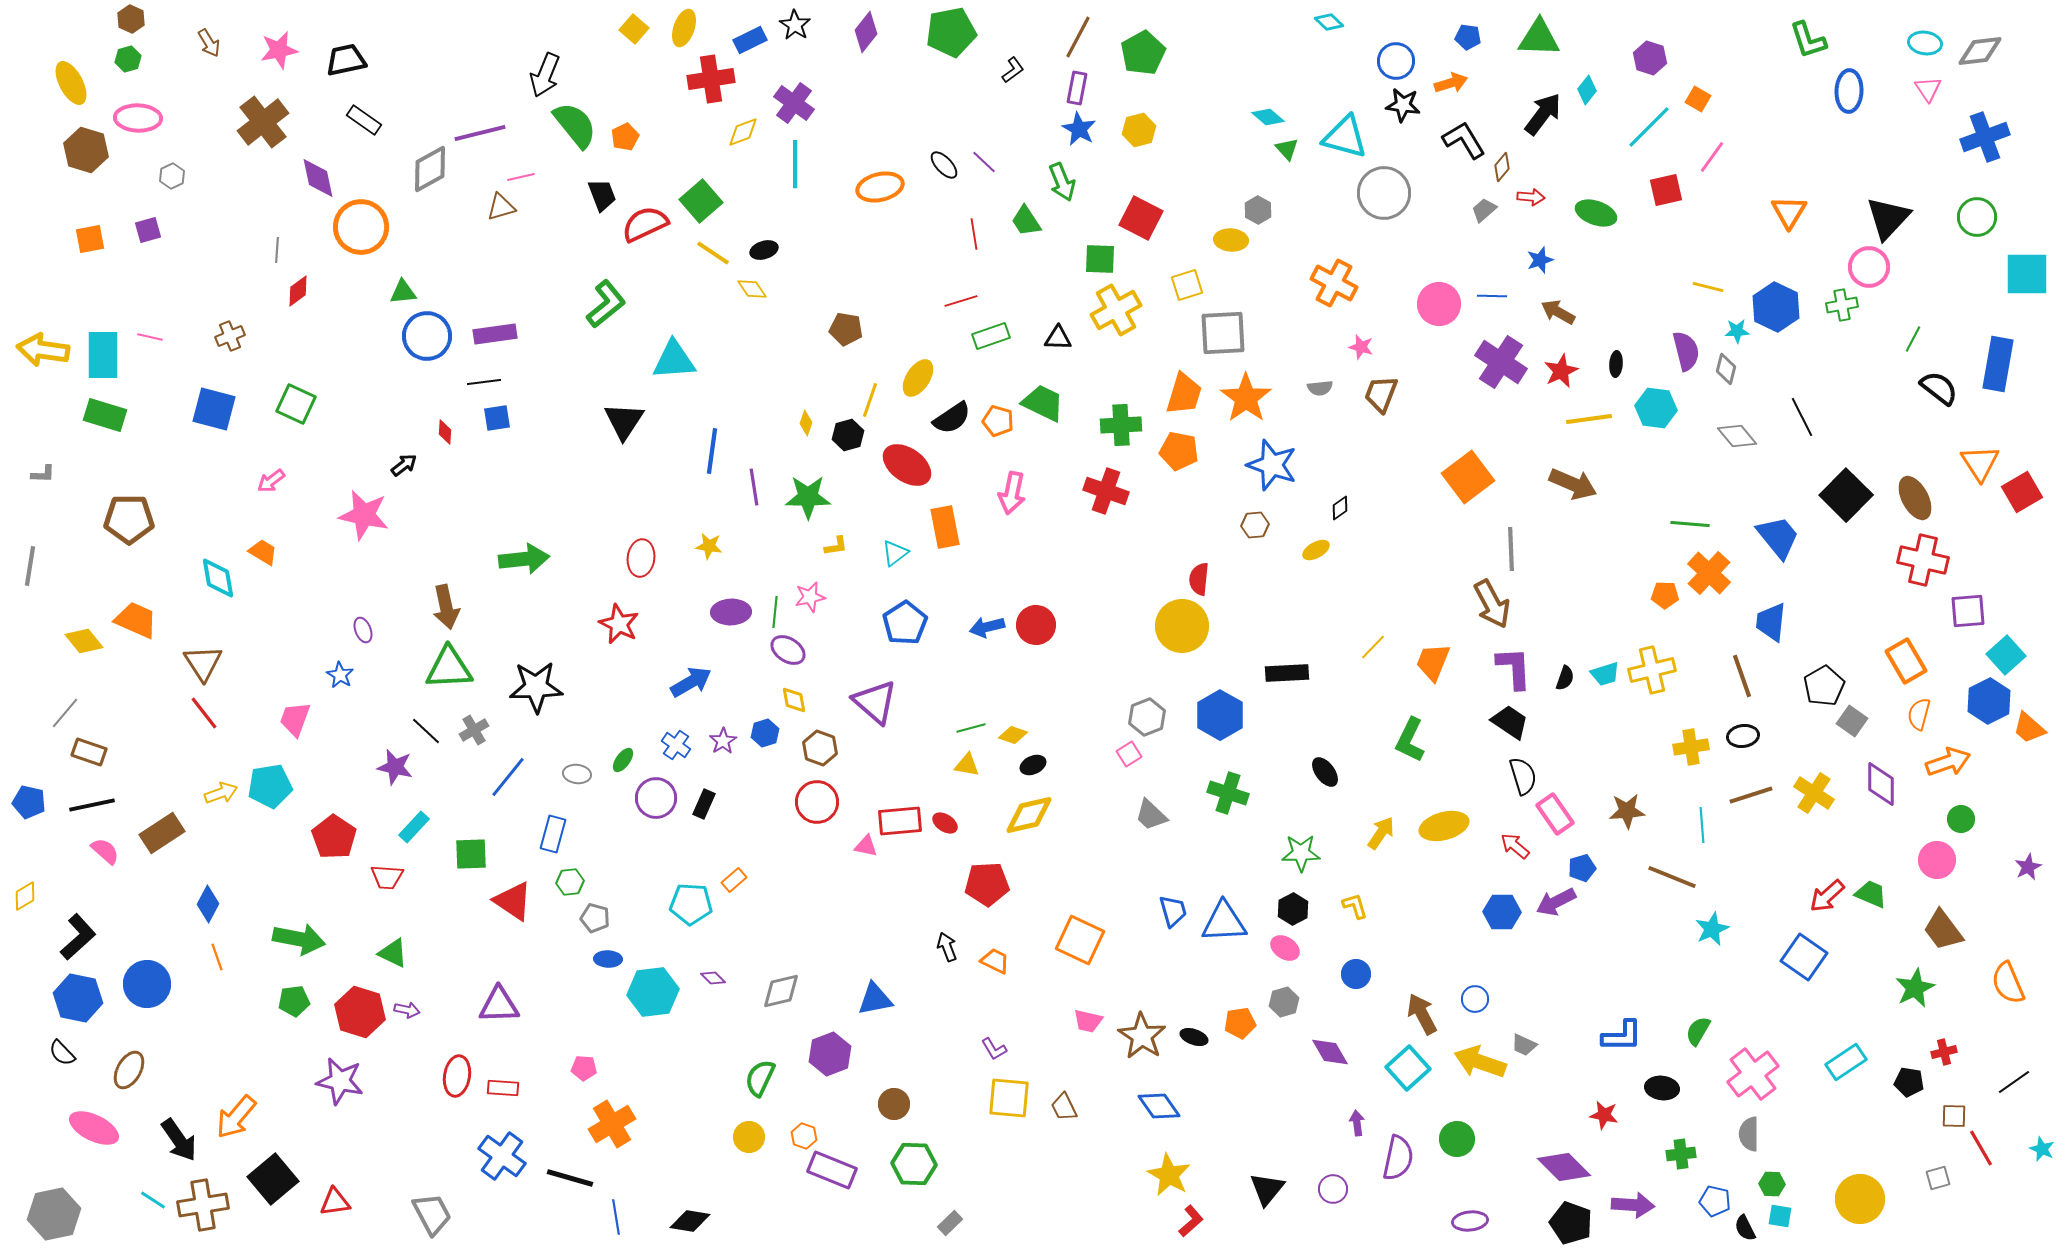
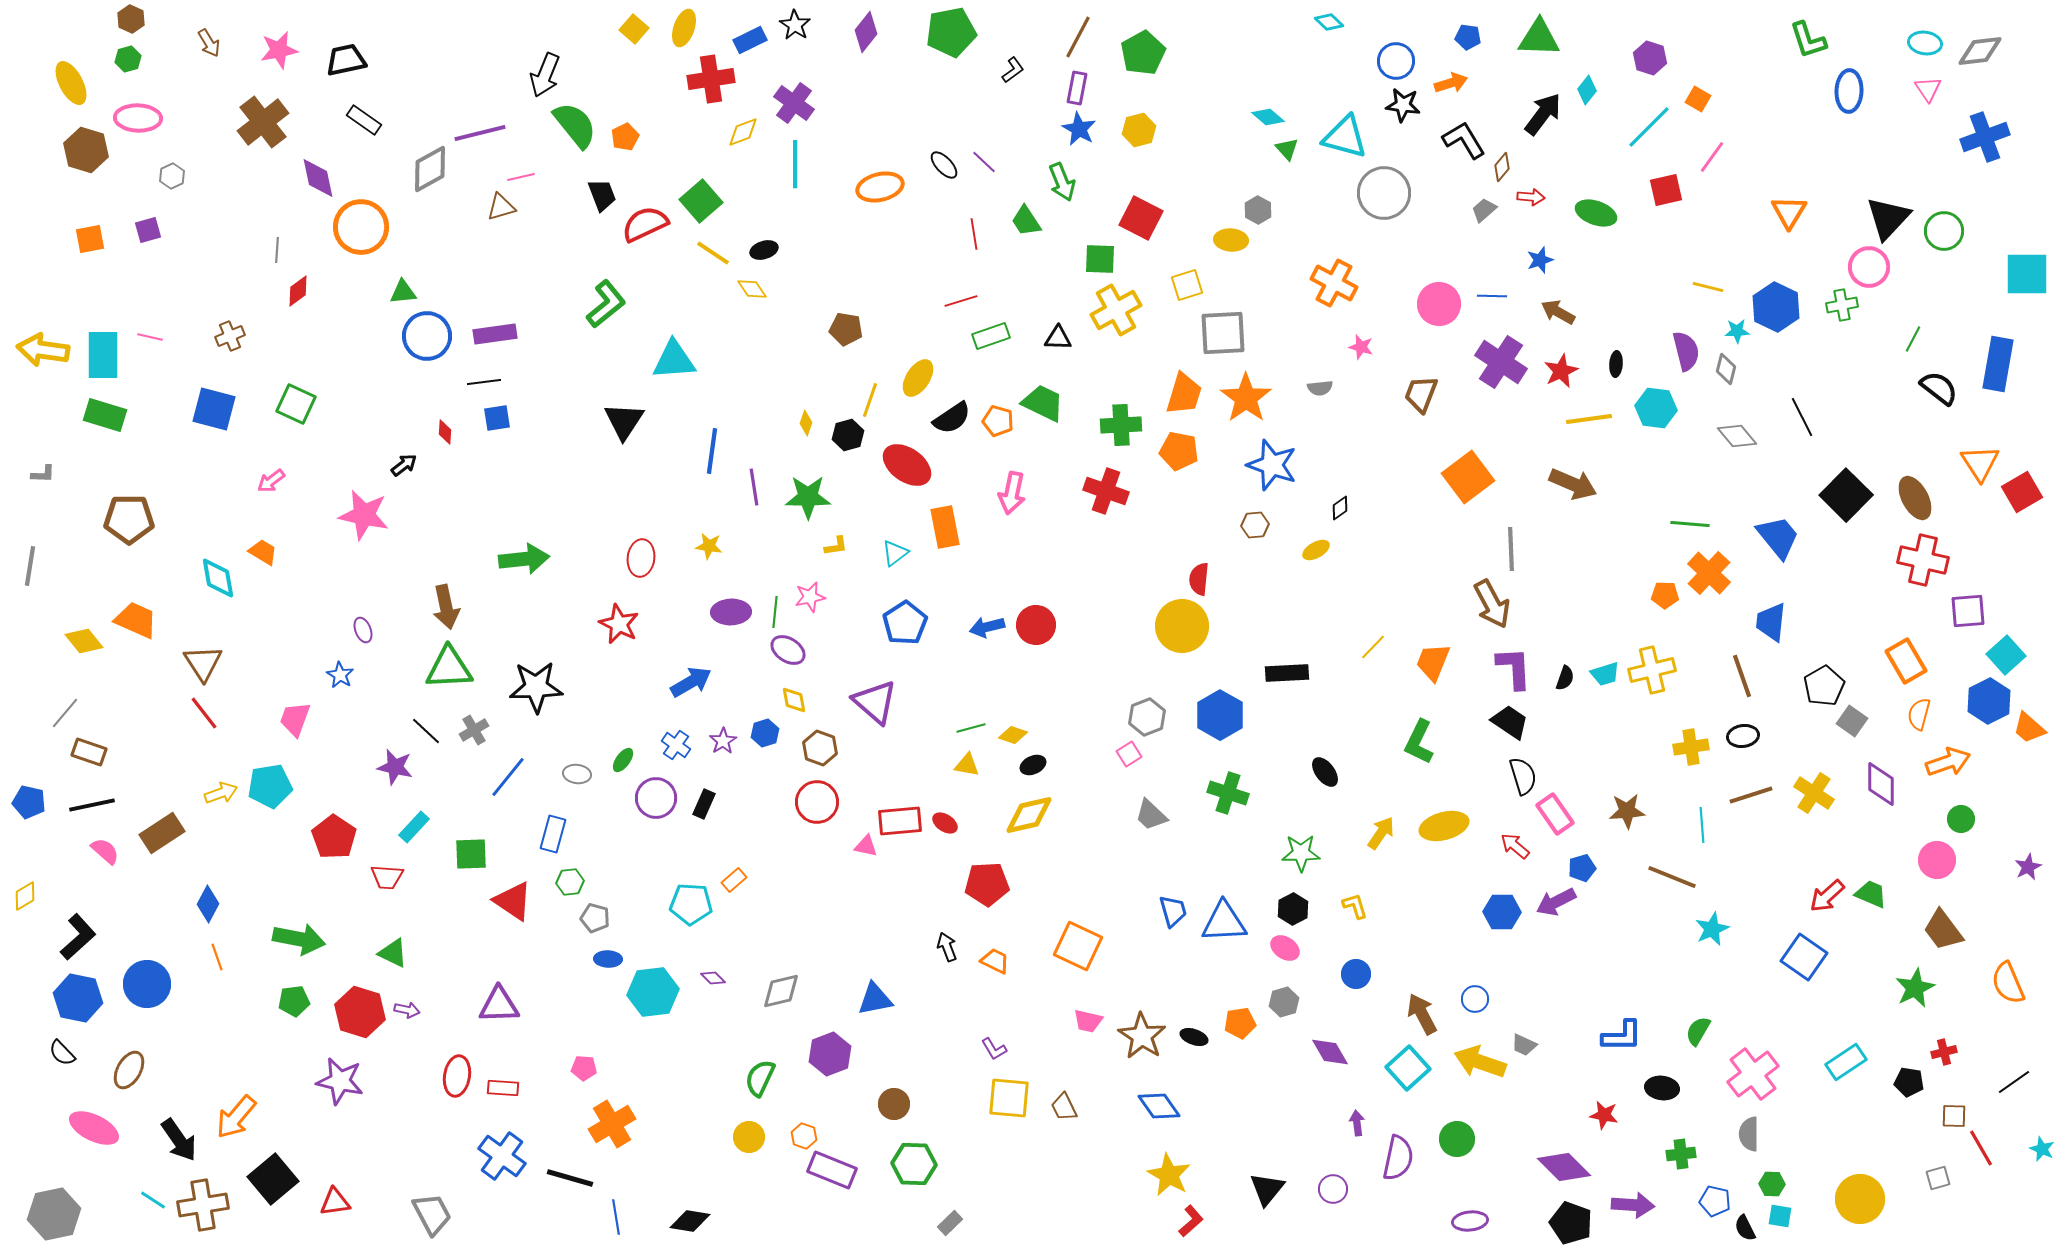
green circle at (1977, 217): moved 33 px left, 14 px down
brown trapezoid at (1381, 394): moved 40 px right
green L-shape at (1410, 740): moved 9 px right, 2 px down
orange square at (1080, 940): moved 2 px left, 6 px down
